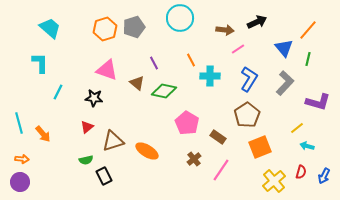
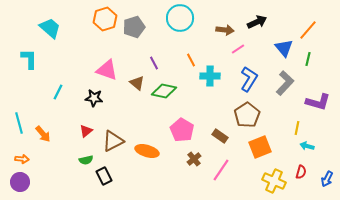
orange hexagon at (105, 29): moved 10 px up
cyan L-shape at (40, 63): moved 11 px left, 4 px up
pink pentagon at (187, 123): moved 5 px left, 7 px down
red triangle at (87, 127): moved 1 px left, 4 px down
yellow line at (297, 128): rotated 40 degrees counterclockwise
brown rectangle at (218, 137): moved 2 px right, 1 px up
brown triangle at (113, 141): rotated 10 degrees counterclockwise
orange ellipse at (147, 151): rotated 15 degrees counterclockwise
blue arrow at (324, 176): moved 3 px right, 3 px down
yellow cross at (274, 181): rotated 25 degrees counterclockwise
